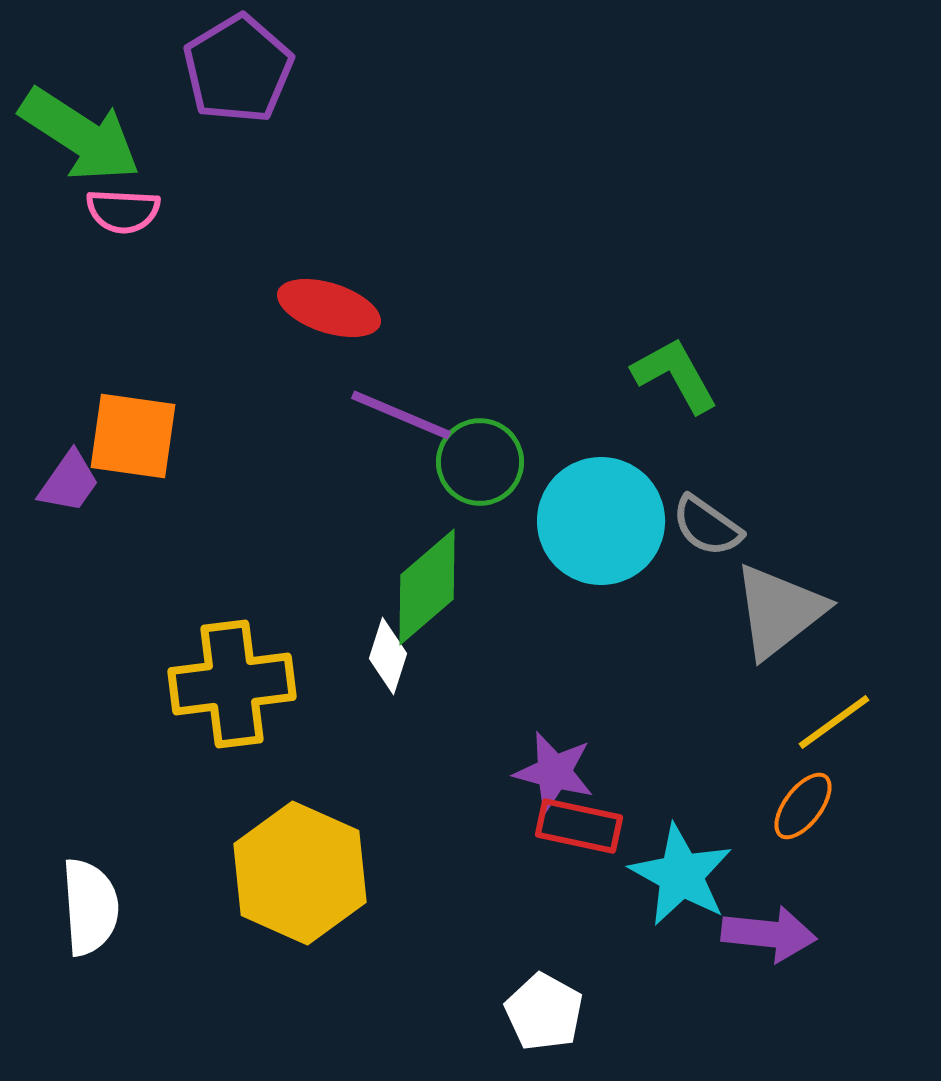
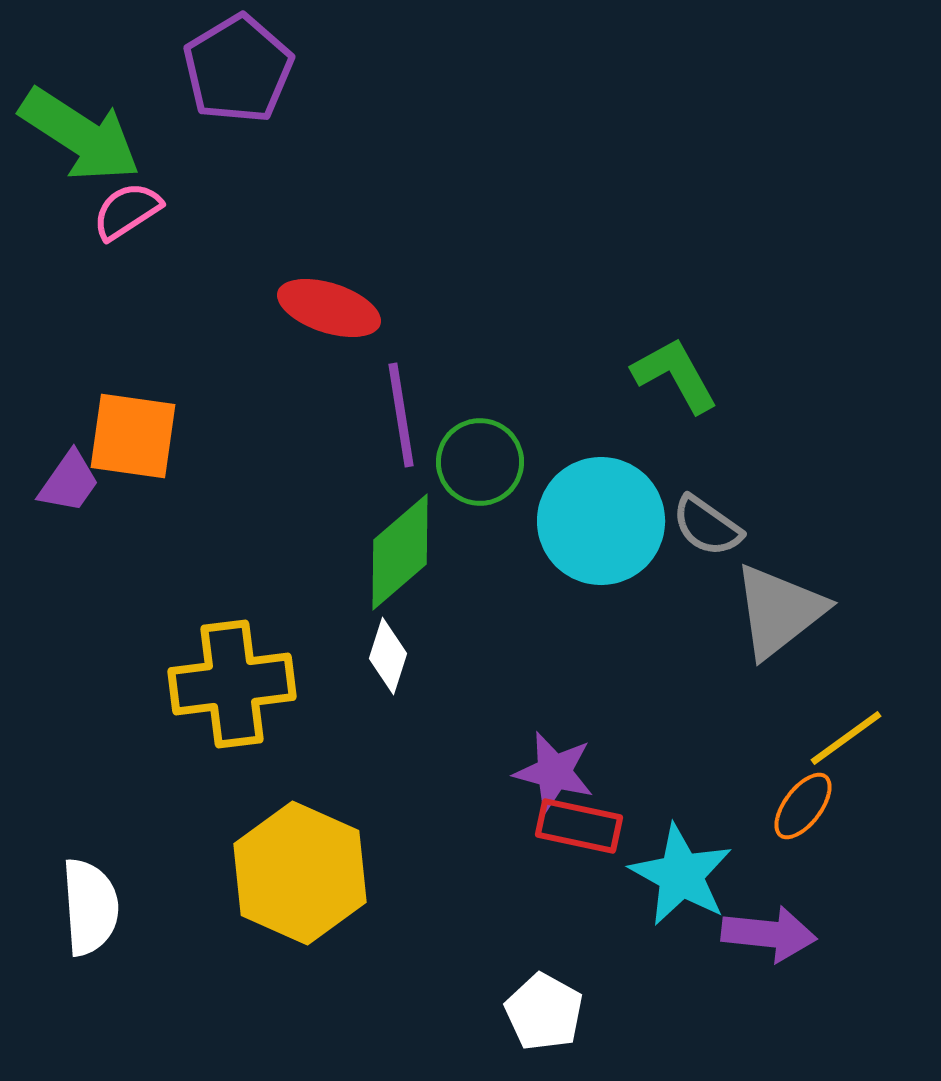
pink semicircle: moved 4 px right; rotated 144 degrees clockwise
purple line: rotated 58 degrees clockwise
green diamond: moved 27 px left, 35 px up
yellow line: moved 12 px right, 16 px down
